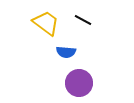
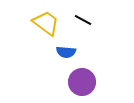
purple circle: moved 3 px right, 1 px up
